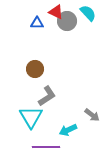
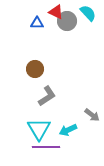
cyan triangle: moved 8 px right, 12 px down
